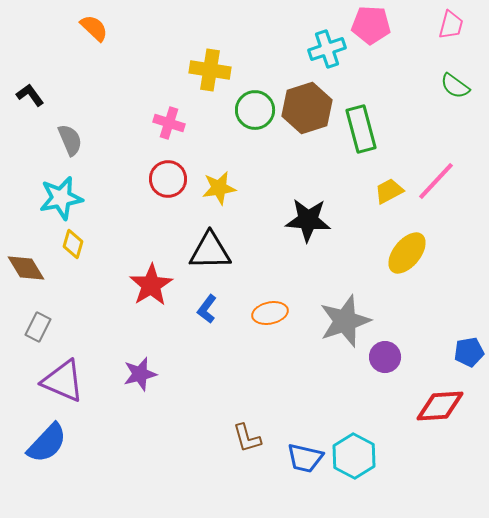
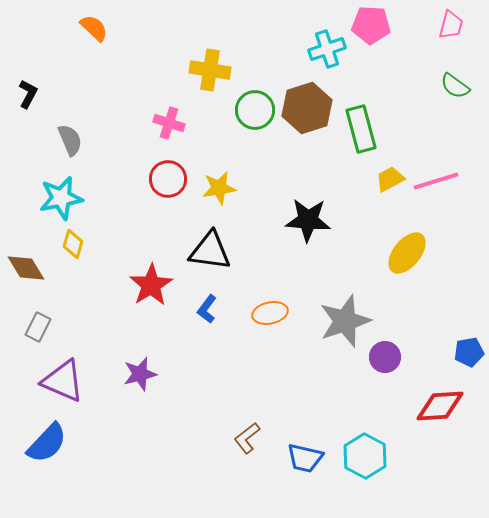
black L-shape: moved 2 px left, 1 px up; rotated 64 degrees clockwise
pink line: rotated 30 degrees clockwise
yellow trapezoid: moved 1 px right, 12 px up
black triangle: rotated 9 degrees clockwise
brown L-shape: rotated 68 degrees clockwise
cyan hexagon: moved 11 px right
